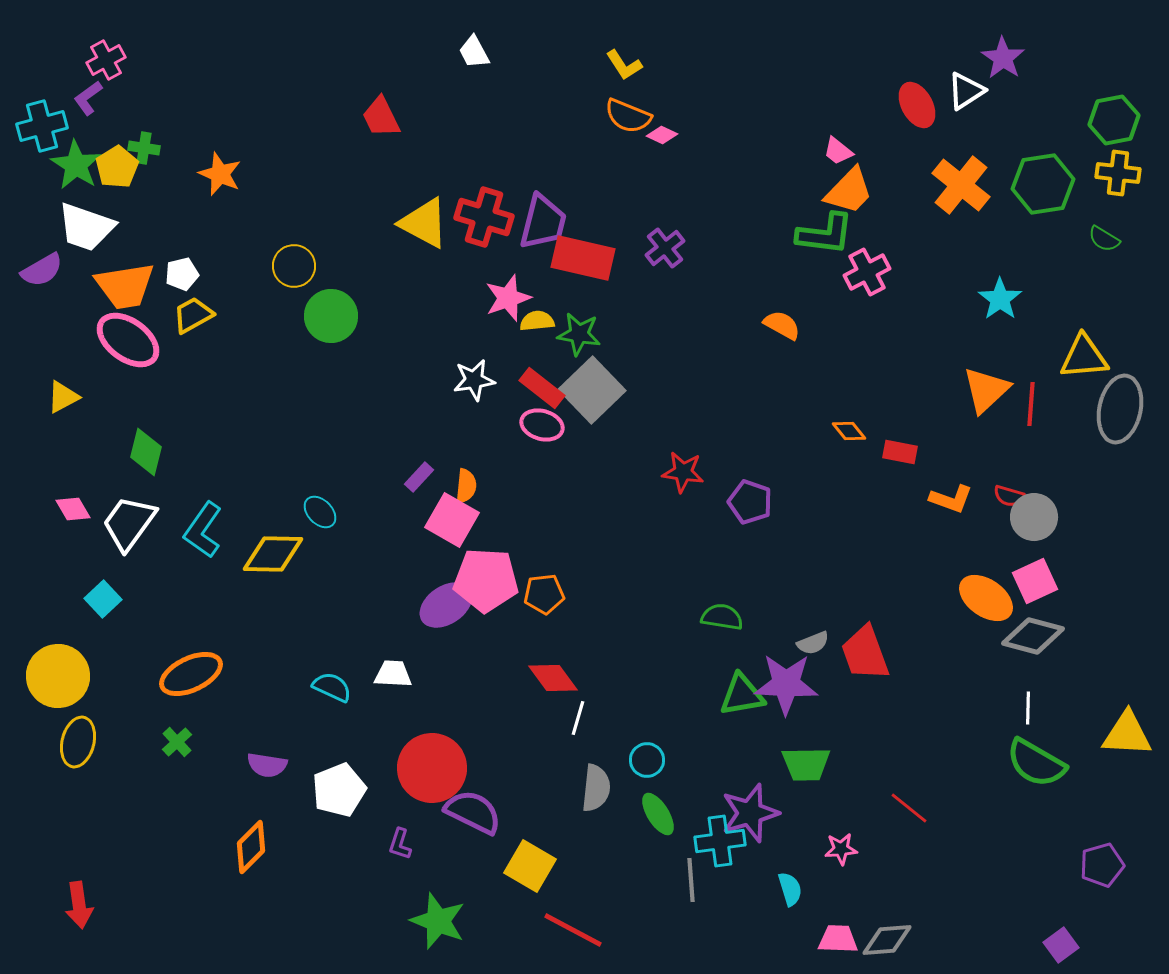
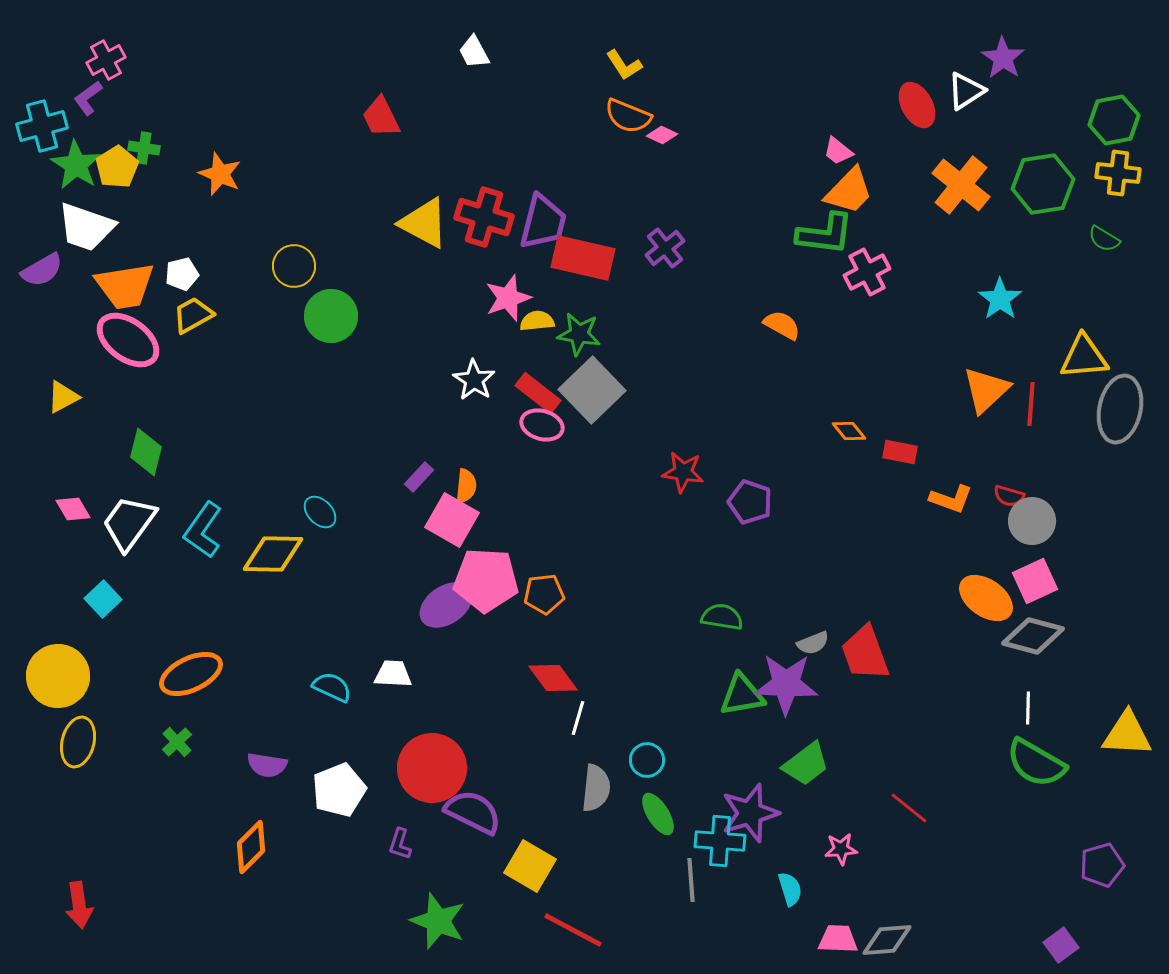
white star at (474, 380): rotated 30 degrees counterclockwise
red rectangle at (542, 388): moved 4 px left, 5 px down
gray circle at (1034, 517): moved 2 px left, 4 px down
green trapezoid at (806, 764): rotated 36 degrees counterclockwise
cyan cross at (720, 841): rotated 12 degrees clockwise
